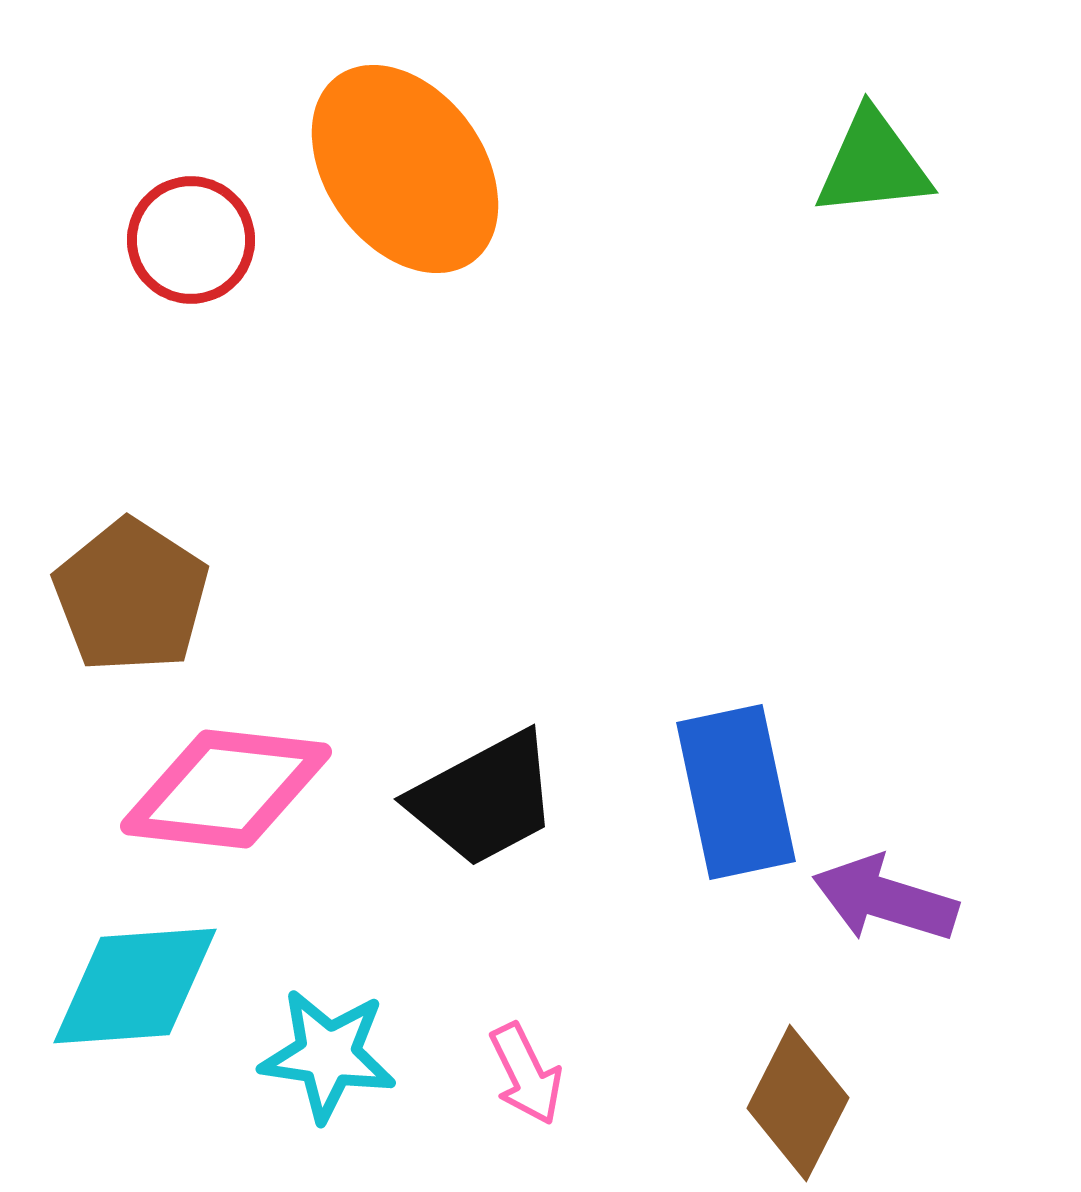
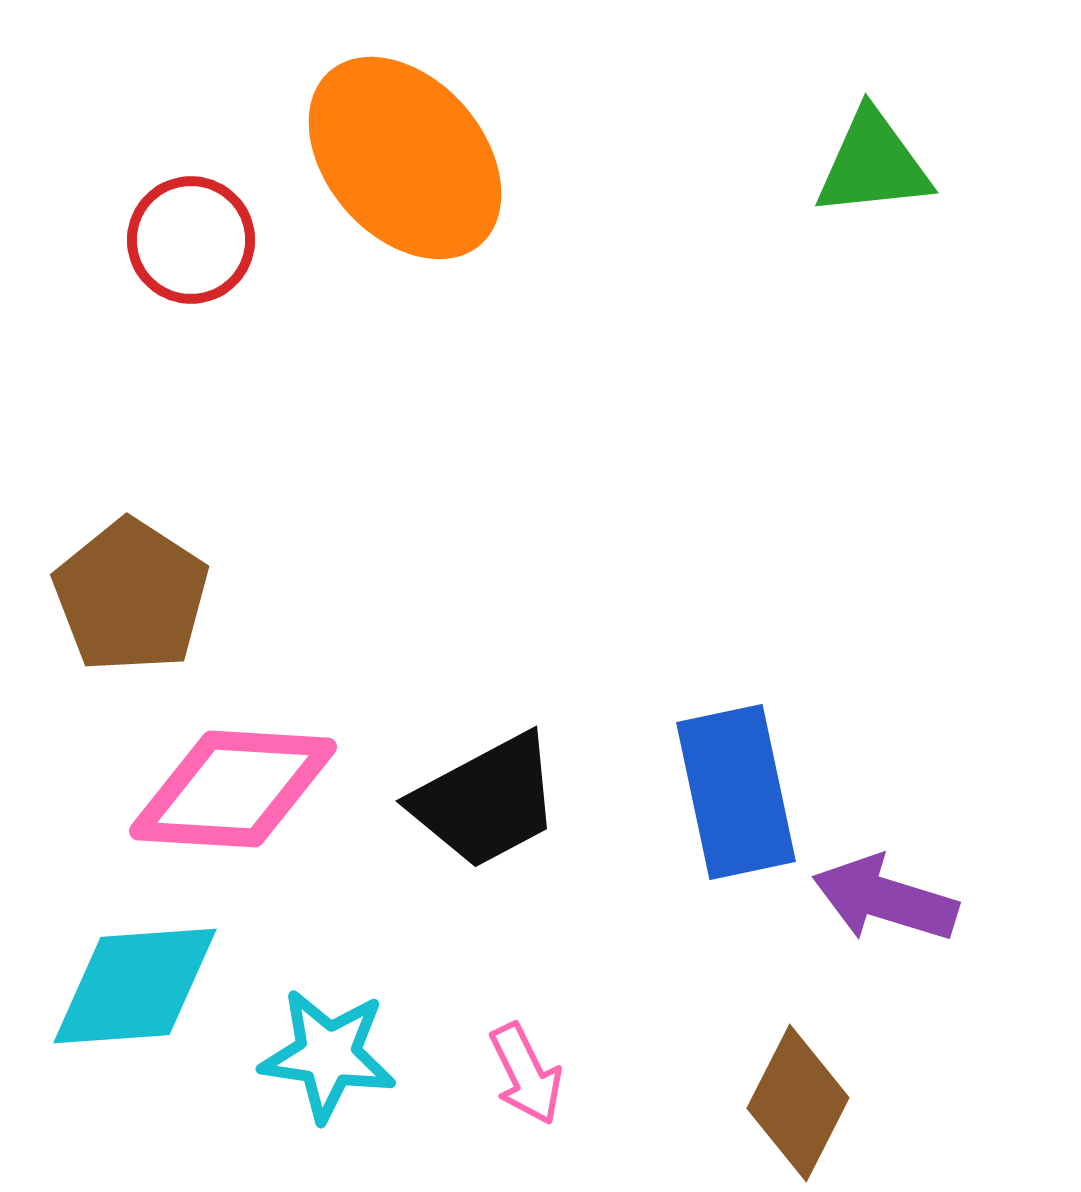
orange ellipse: moved 11 px up; rotated 5 degrees counterclockwise
pink diamond: moved 7 px right; rotated 3 degrees counterclockwise
black trapezoid: moved 2 px right, 2 px down
